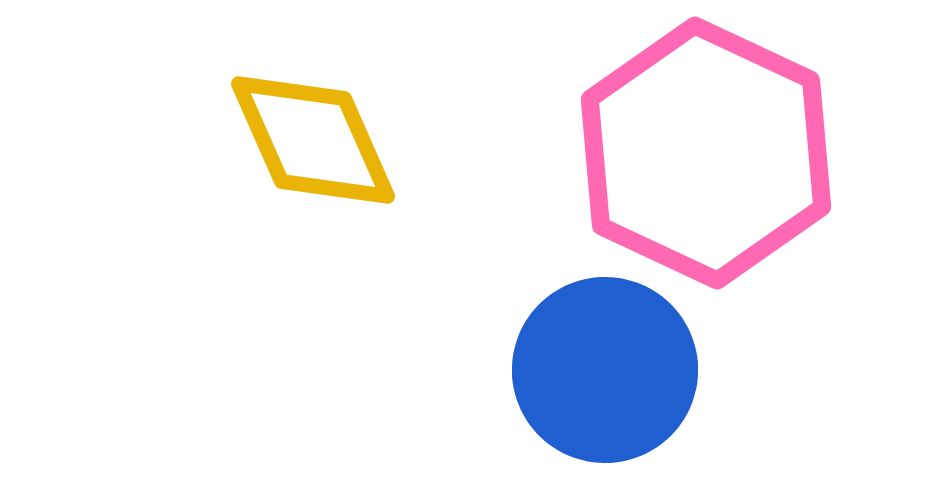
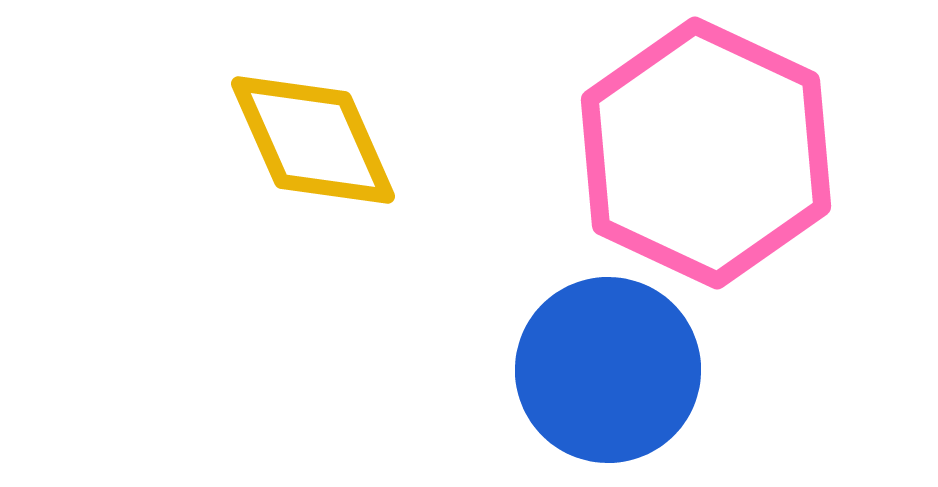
blue circle: moved 3 px right
